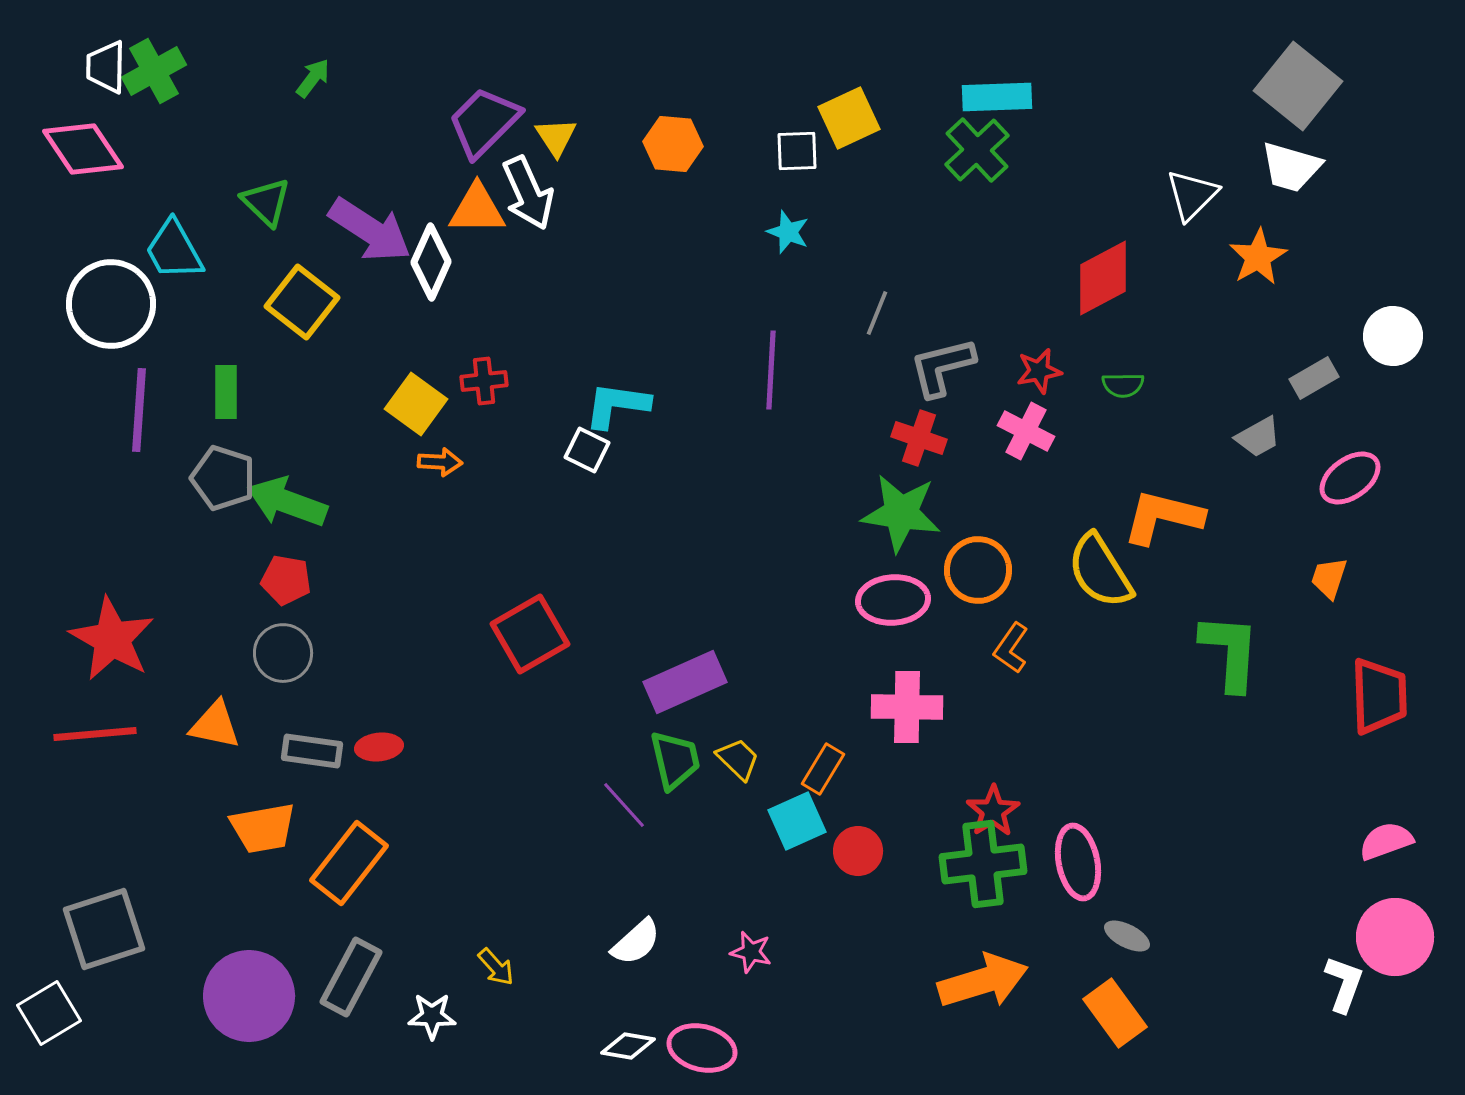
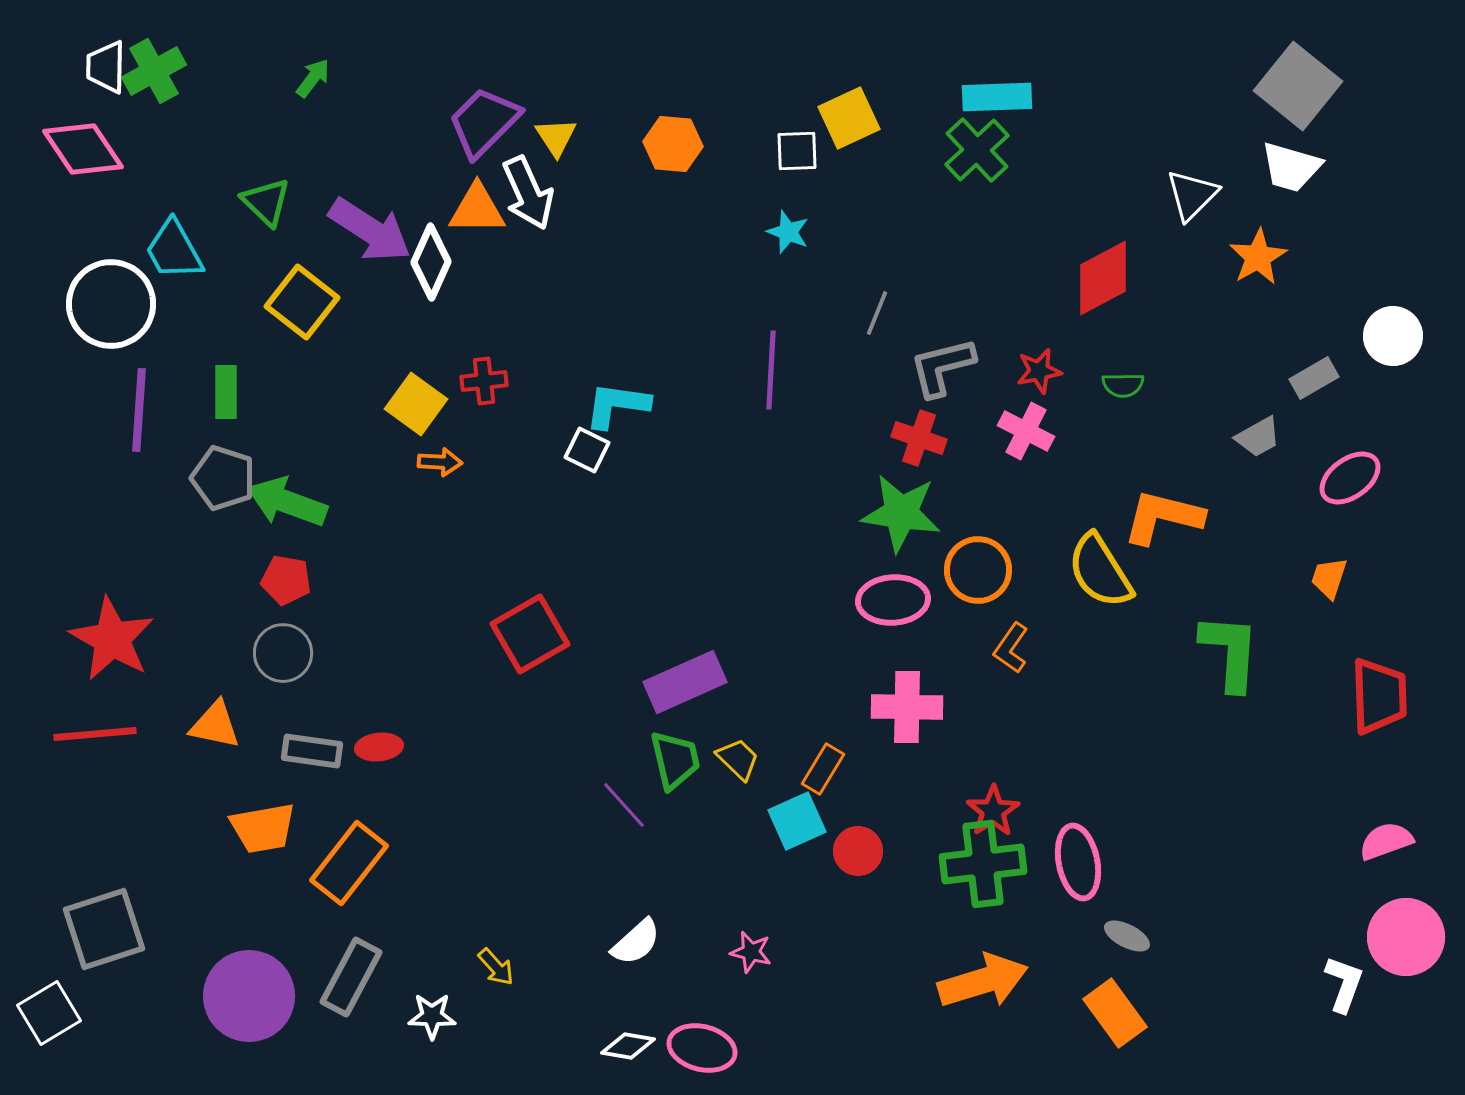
pink circle at (1395, 937): moved 11 px right
